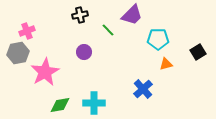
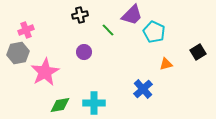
pink cross: moved 1 px left, 1 px up
cyan pentagon: moved 4 px left, 7 px up; rotated 25 degrees clockwise
